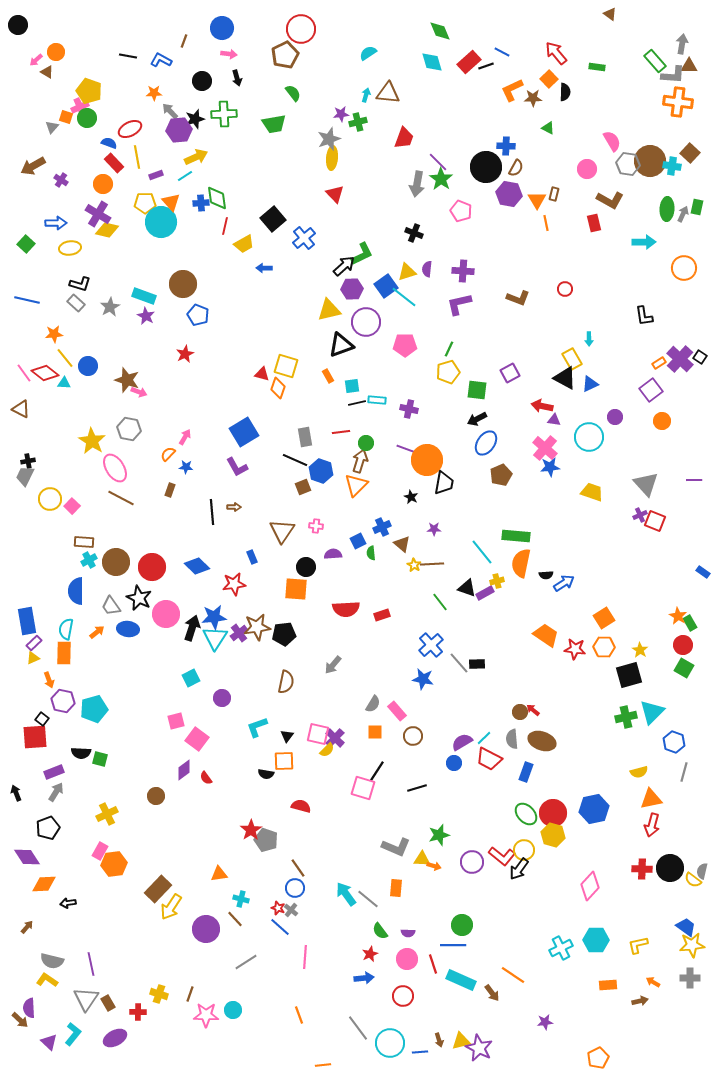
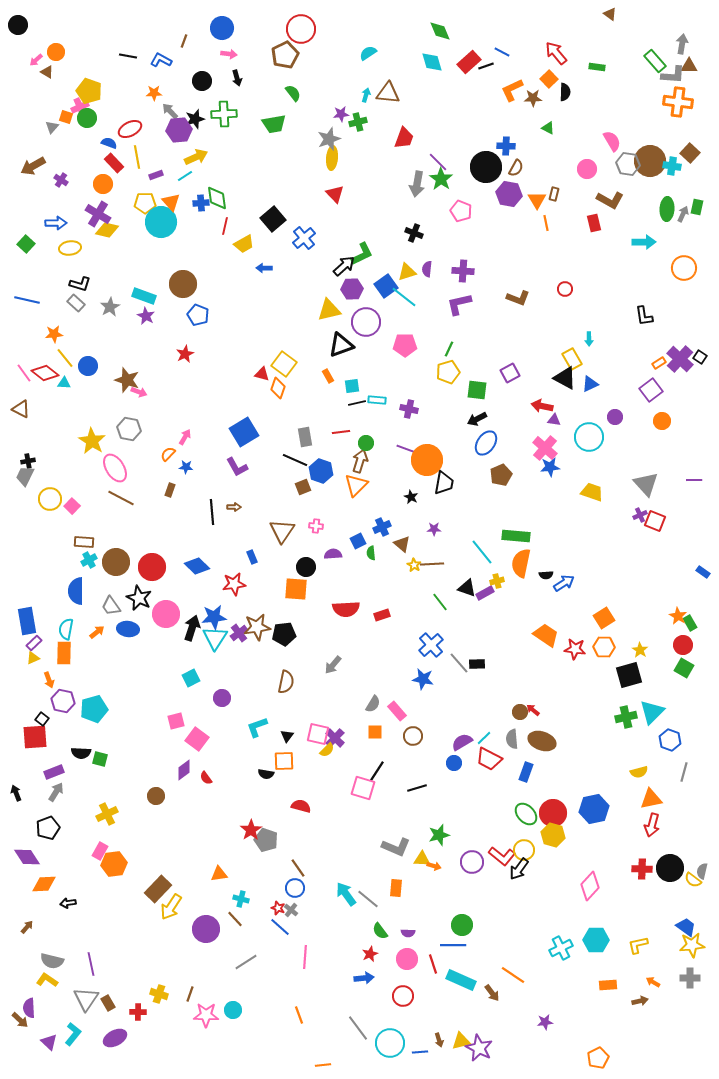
yellow square at (286, 366): moved 2 px left, 2 px up; rotated 20 degrees clockwise
blue hexagon at (674, 742): moved 4 px left, 2 px up
